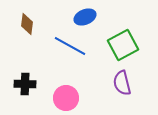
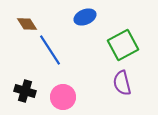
brown diamond: rotated 40 degrees counterclockwise
blue line: moved 20 px left, 4 px down; rotated 28 degrees clockwise
black cross: moved 7 px down; rotated 15 degrees clockwise
pink circle: moved 3 px left, 1 px up
